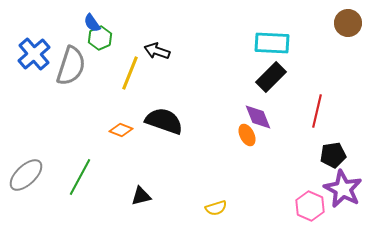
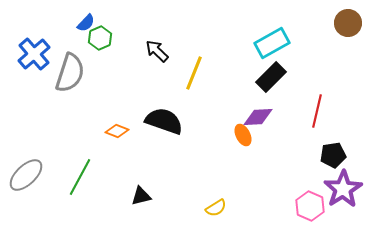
blue semicircle: moved 6 px left; rotated 102 degrees counterclockwise
cyan rectangle: rotated 32 degrees counterclockwise
black arrow: rotated 25 degrees clockwise
gray semicircle: moved 1 px left, 7 px down
yellow line: moved 64 px right
purple diamond: rotated 72 degrees counterclockwise
orange diamond: moved 4 px left, 1 px down
orange ellipse: moved 4 px left
purple star: rotated 12 degrees clockwise
yellow semicircle: rotated 15 degrees counterclockwise
